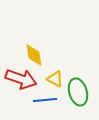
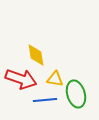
yellow diamond: moved 2 px right
yellow triangle: rotated 18 degrees counterclockwise
green ellipse: moved 2 px left, 2 px down
